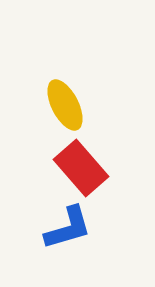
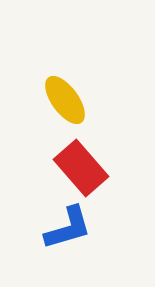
yellow ellipse: moved 5 px up; rotated 9 degrees counterclockwise
